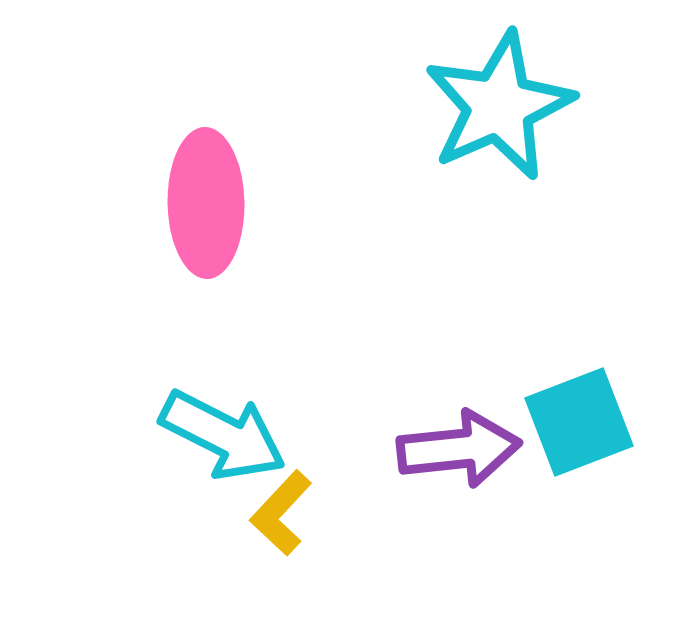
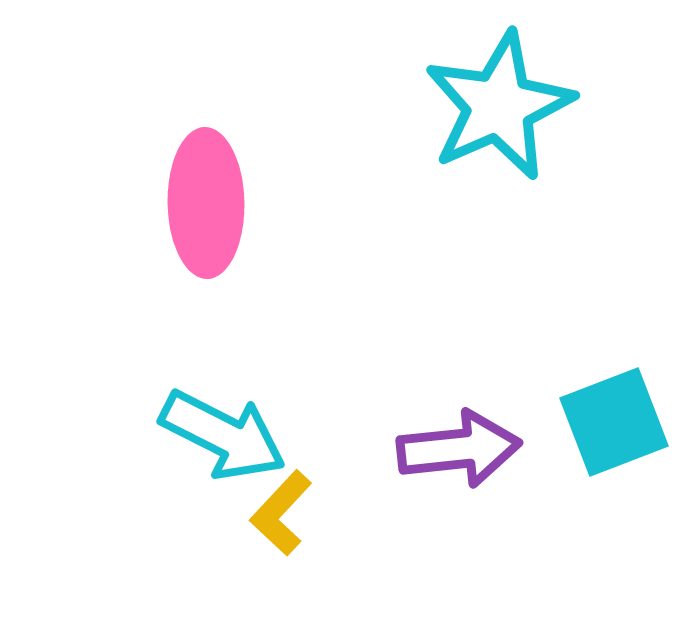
cyan square: moved 35 px right
